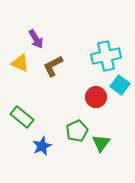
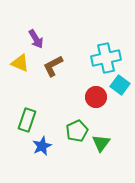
cyan cross: moved 2 px down
green rectangle: moved 5 px right, 3 px down; rotated 70 degrees clockwise
